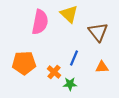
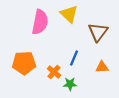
brown triangle: rotated 15 degrees clockwise
